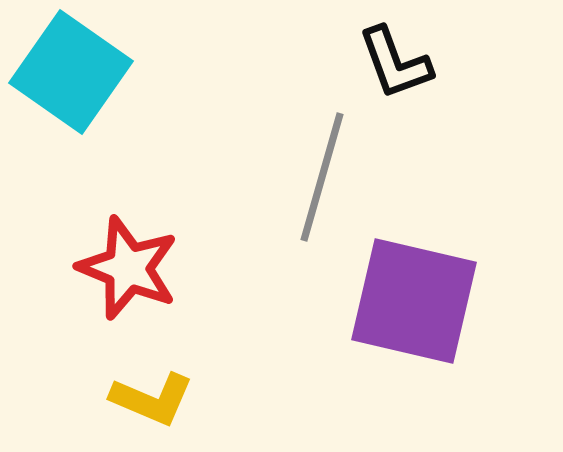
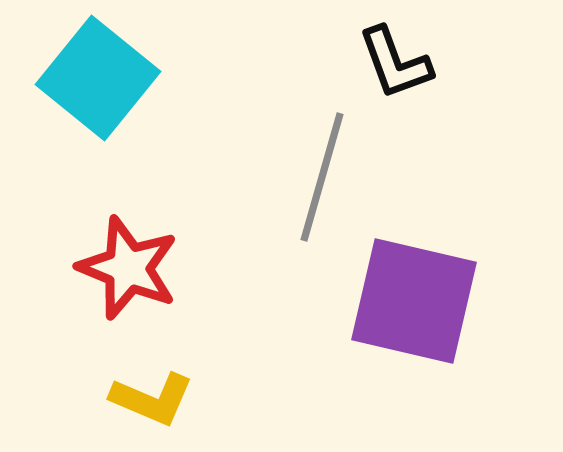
cyan square: moved 27 px right, 6 px down; rotated 4 degrees clockwise
